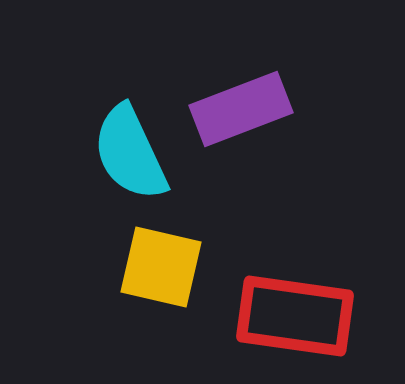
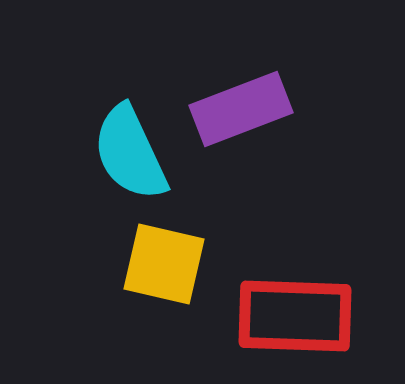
yellow square: moved 3 px right, 3 px up
red rectangle: rotated 6 degrees counterclockwise
